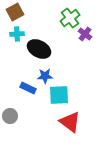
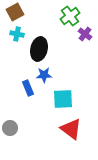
green cross: moved 2 px up
cyan cross: rotated 16 degrees clockwise
black ellipse: rotated 75 degrees clockwise
blue star: moved 1 px left, 1 px up
blue rectangle: rotated 42 degrees clockwise
cyan square: moved 4 px right, 4 px down
gray circle: moved 12 px down
red triangle: moved 1 px right, 7 px down
